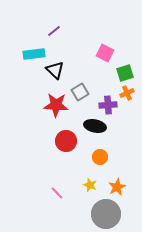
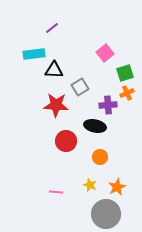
purple line: moved 2 px left, 3 px up
pink square: rotated 24 degrees clockwise
black triangle: moved 1 px left; rotated 42 degrees counterclockwise
gray square: moved 5 px up
pink line: moved 1 px left, 1 px up; rotated 40 degrees counterclockwise
